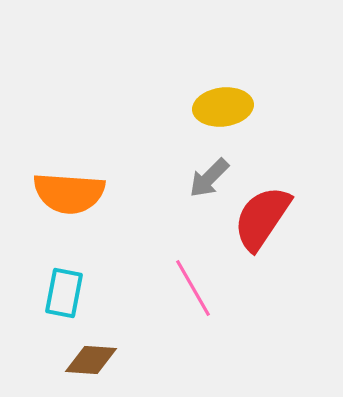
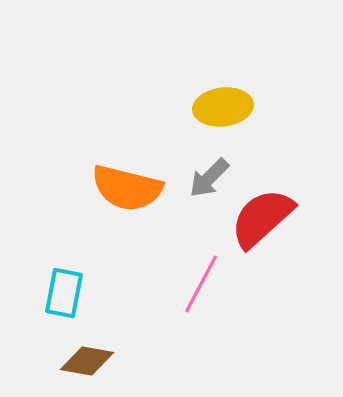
orange semicircle: moved 58 px right, 5 px up; rotated 10 degrees clockwise
red semicircle: rotated 14 degrees clockwise
pink line: moved 8 px right, 4 px up; rotated 58 degrees clockwise
brown diamond: moved 4 px left, 1 px down; rotated 6 degrees clockwise
